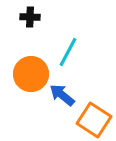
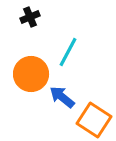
black cross: rotated 24 degrees counterclockwise
blue arrow: moved 2 px down
